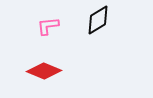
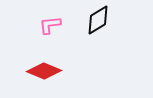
pink L-shape: moved 2 px right, 1 px up
